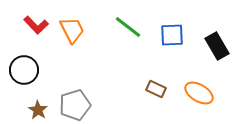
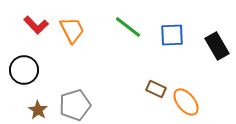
orange ellipse: moved 13 px left, 9 px down; rotated 20 degrees clockwise
